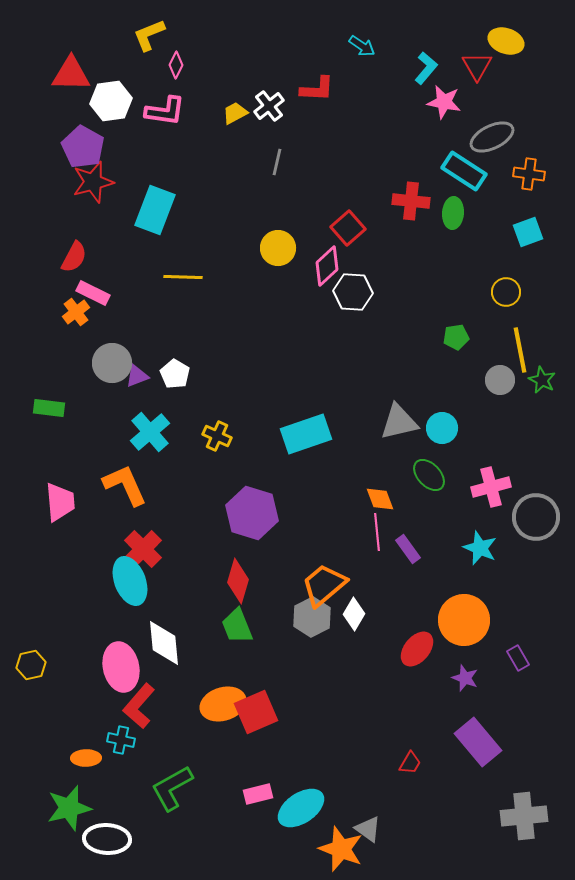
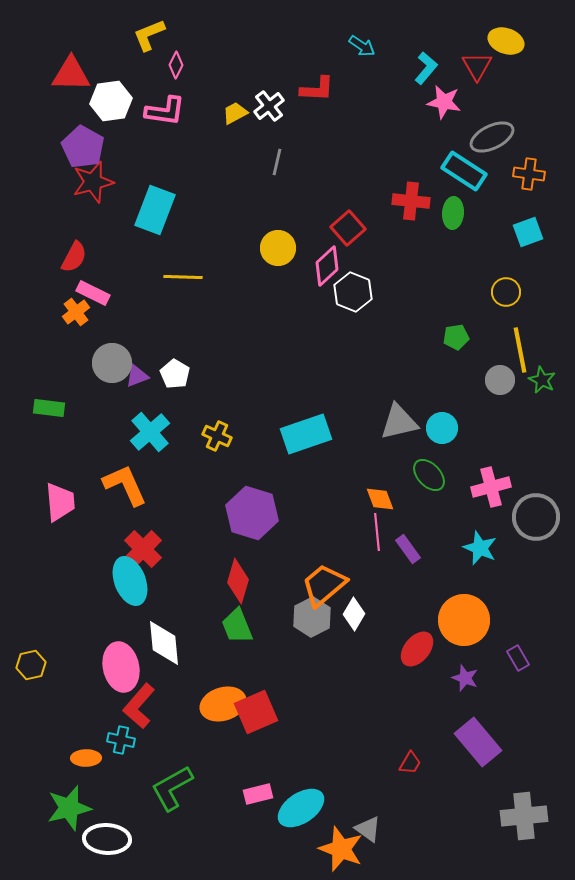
white hexagon at (353, 292): rotated 18 degrees clockwise
